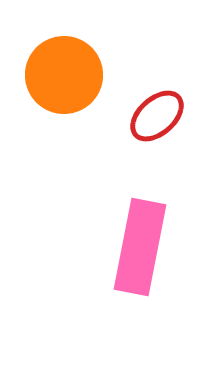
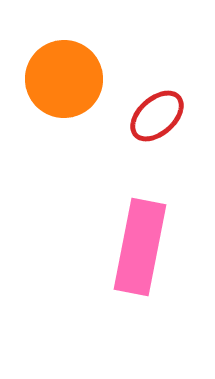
orange circle: moved 4 px down
